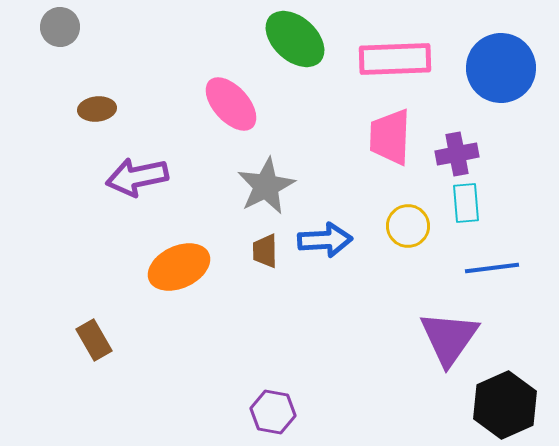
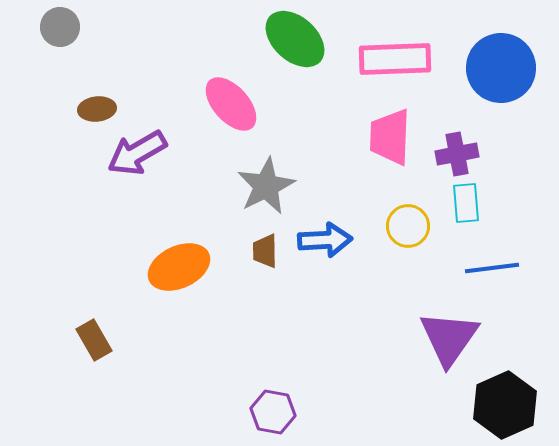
purple arrow: moved 24 px up; rotated 18 degrees counterclockwise
